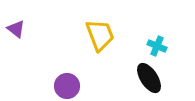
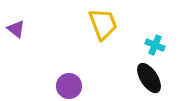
yellow trapezoid: moved 3 px right, 11 px up
cyan cross: moved 2 px left, 1 px up
purple circle: moved 2 px right
